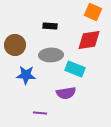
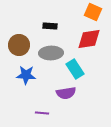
red diamond: moved 1 px up
brown circle: moved 4 px right
gray ellipse: moved 2 px up
cyan rectangle: rotated 36 degrees clockwise
purple line: moved 2 px right
